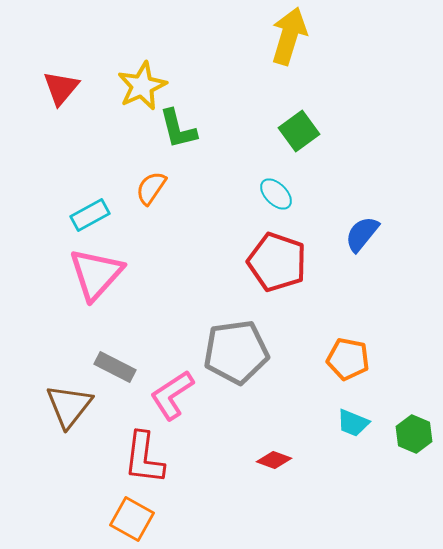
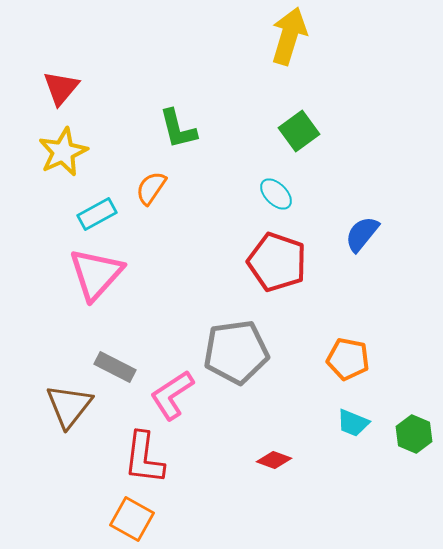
yellow star: moved 79 px left, 66 px down
cyan rectangle: moved 7 px right, 1 px up
